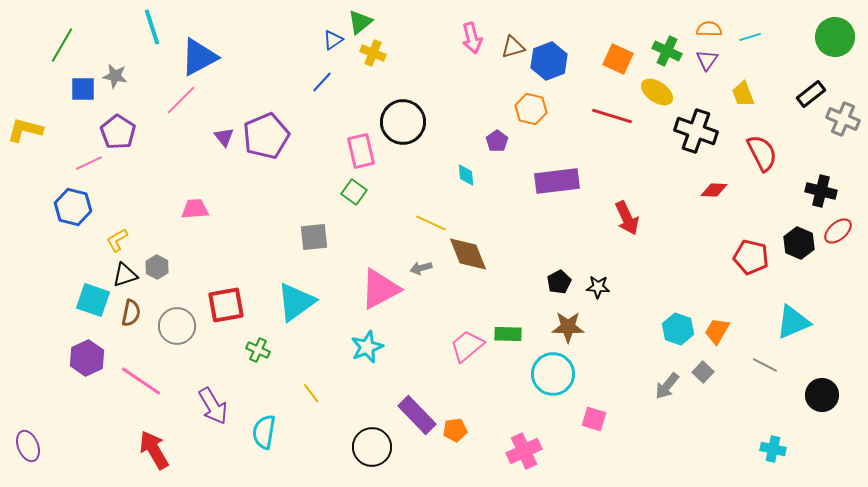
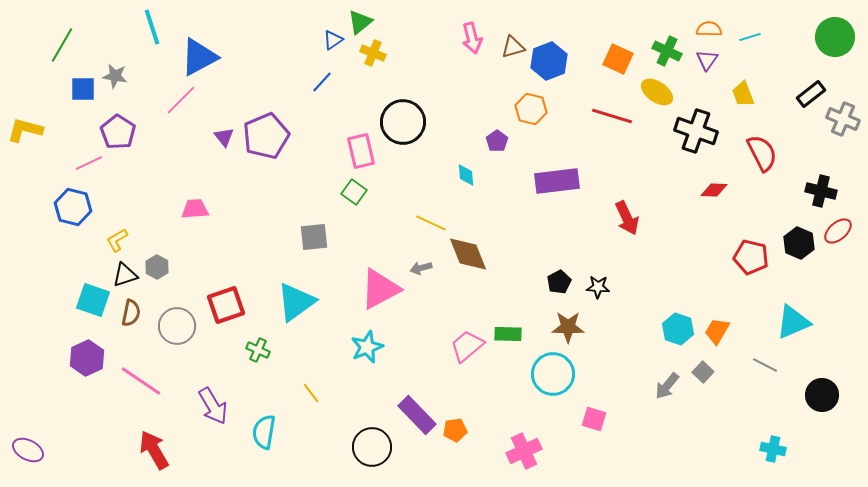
red square at (226, 305): rotated 9 degrees counterclockwise
purple ellipse at (28, 446): moved 4 px down; rotated 40 degrees counterclockwise
